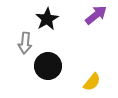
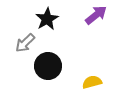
gray arrow: rotated 40 degrees clockwise
yellow semicircle: rotated 144 degrees counterclockwise
